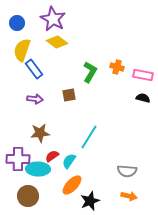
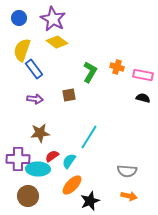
blue circle: moved 2 px right, 5 px up
